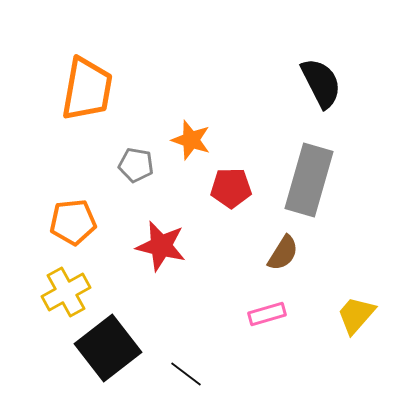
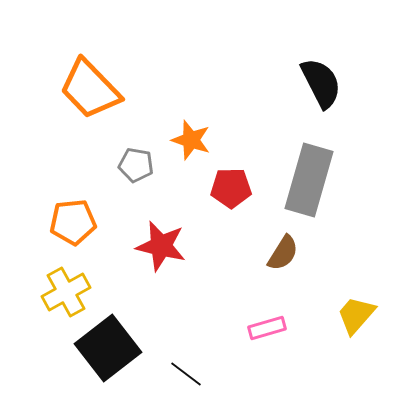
orange trapezoid: moved 3 px right; rotated 126 degrees clockwise
pink rectangle: moved 14 px down
